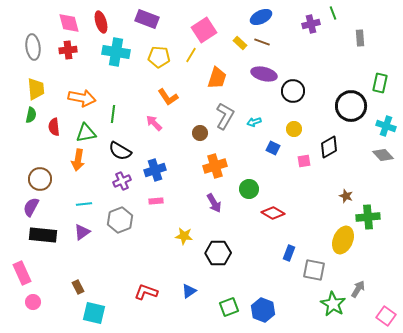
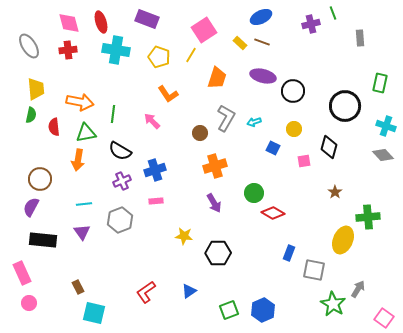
gray ellipse at (33, 47): moved 4 px left, 1 px up; rotated 25 degrees counterclockwise
cyan cross at (116, 52): moved 2 px up
yellow pentagon at (159, 57): rotated 15 degrees clockwise
purple ellipse at (264, 74): moved 1 px left, 2 px down
orange L-shape at (168, 97): moved 3 px up
orange arrow at (82, 98): moved 2 px left, 4 px down
black circle at (351, 106): moved 6 px left
gray L-shape at (225, 116): moved 1 px right, 2 px down
pink arrow at (154, 123): moved 2 px left, 2 px up
black diamond at (329, 147): rotated 45 degrees counterclockwise
green circle at (249, 189): moved 5 px right, 4 px down
brown star at (346, 196): moved 11 px left, 4 px up; rotated 16 degrees clockwise
purple triangle at (82, 232): rotated 30 degrees counterclockwise
black rectangle at (43, 235): moved 5 px down
red L-shape at (146, 292): rotated 55 degrees counterclockwise
pink circle at (33, 302): moved 4 px left, 1 px down
green square at (229, 307): moved 3 px down
blue hexagon at (263, 310): rotated 15 degrees clockwise
pink square at (386, 316): moved 2 px left, 2 px down
